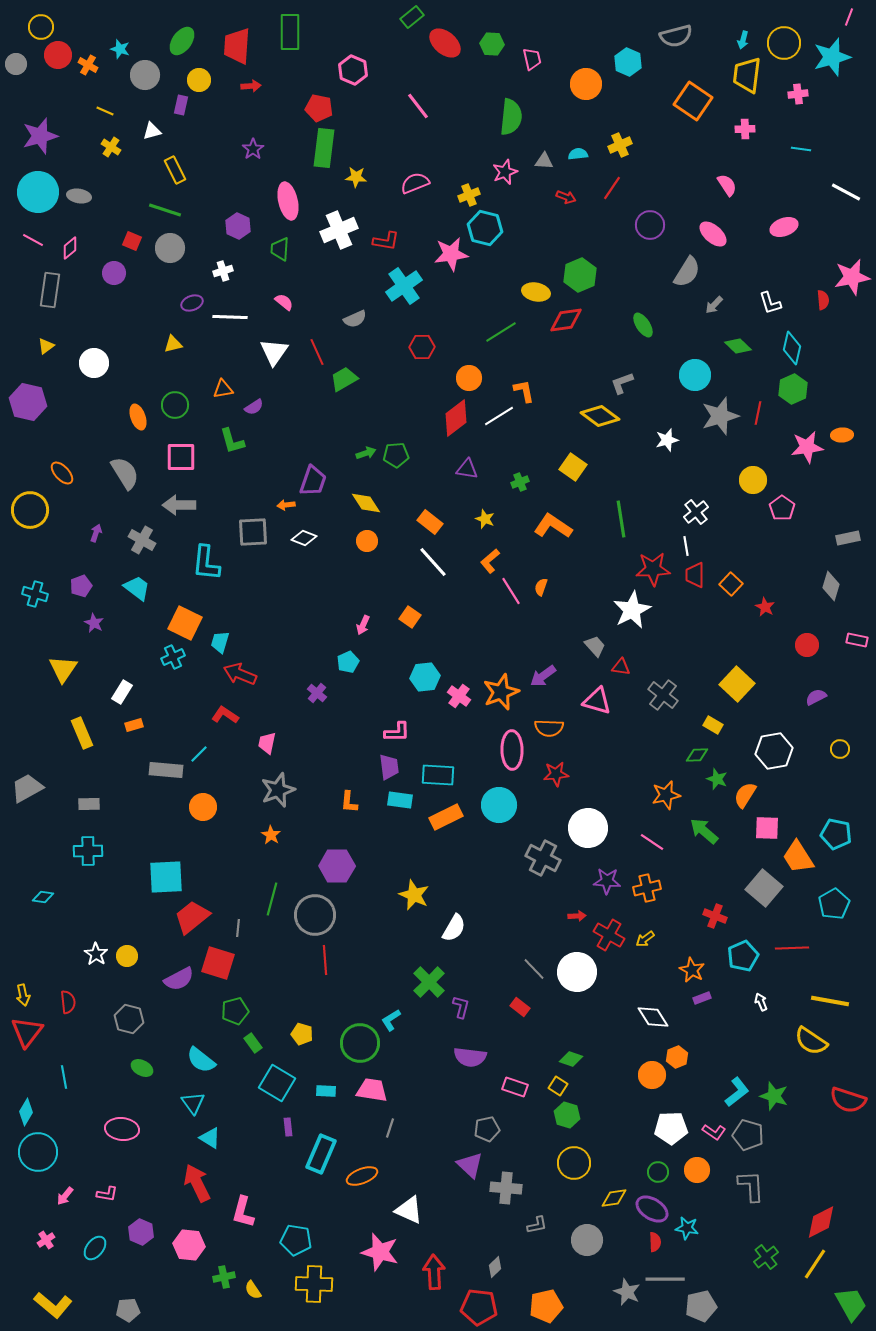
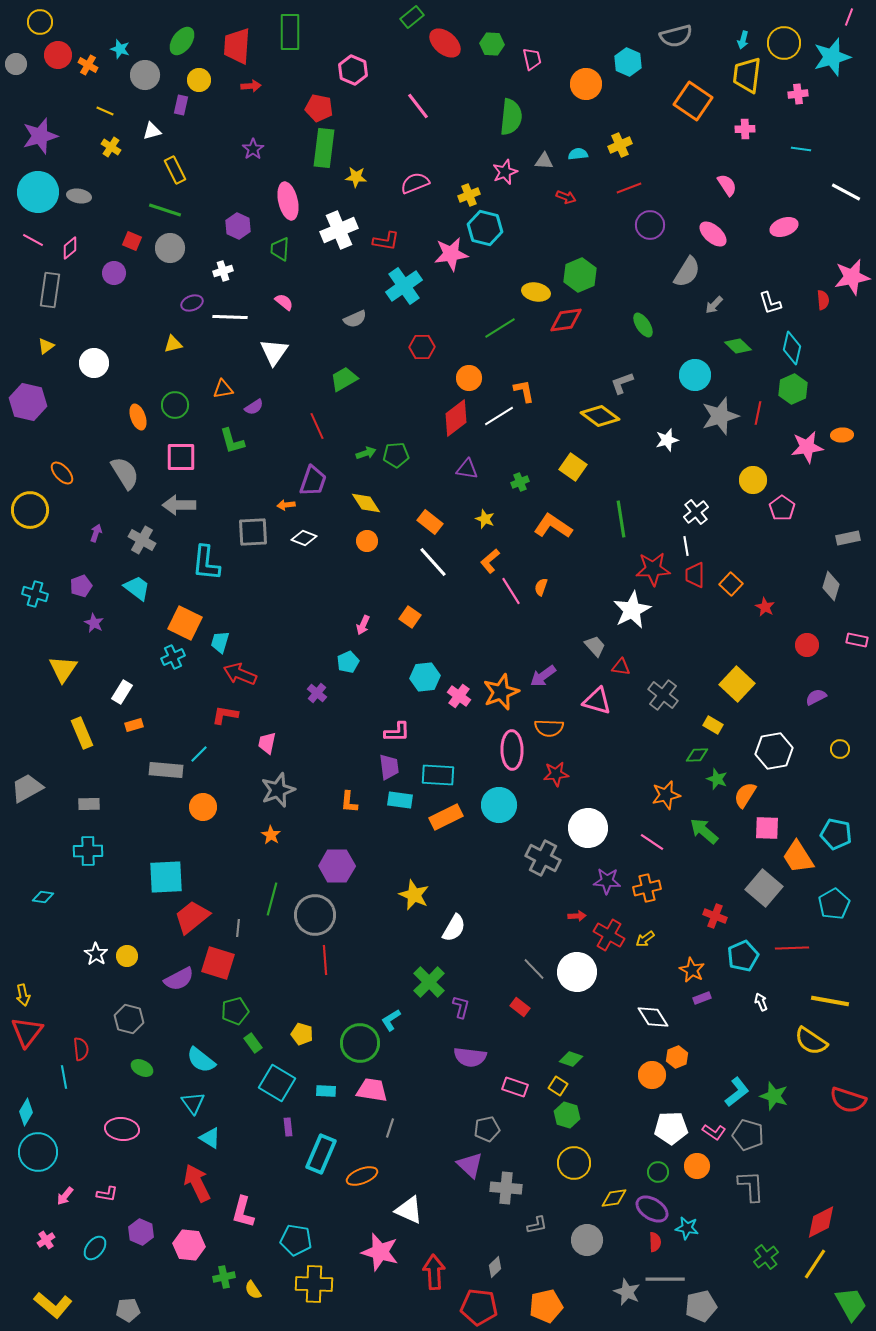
yellow circle at (41, 27): moved 1 px left, 5 px up
red line at (612, 188): moved 17 px right; rotated 35 degrees clockwise
green line at (501, 332): moved 1 px left, 4 px up
red line at (317, 352): moved 74 px down
red L-shape at (225, 715): rotated 24 degrees counterclockwise
red semicircle at (68, 1002): moved 13 px right, 47 px down
orange circle at (697, 1170): moved 4 px up
